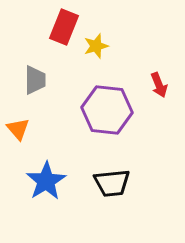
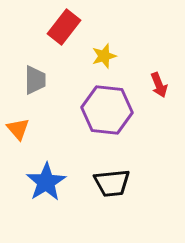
red rectangle: rotated 16 degrees clockwise
yellow star: moved 8 px right, 10 px down
blue star: moved 1 px down
